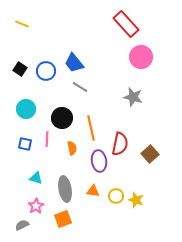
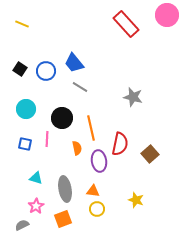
pink circle: moved 26 px right, 42 px up
orange semicircle: moved 5 px right
yellow circle: moved 19 px left, 13 px down
